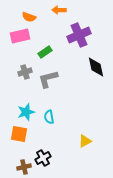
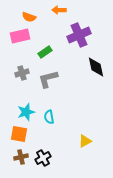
gray cross: moved 3 px left, 1 px down
brown cross: moved 3 px left, 10 px up
